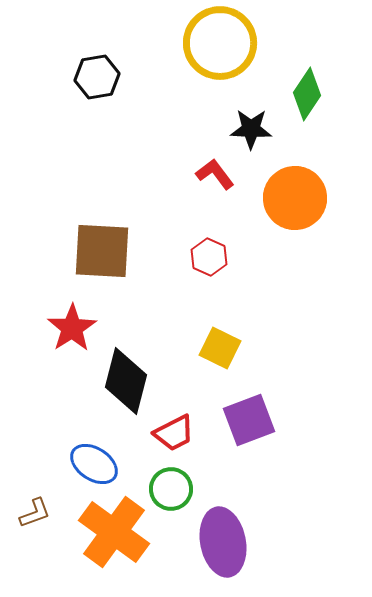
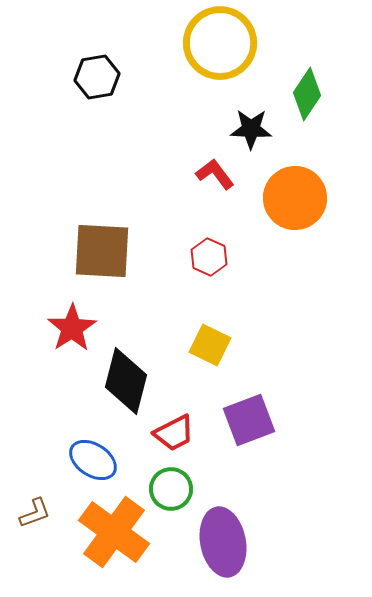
yellow square: moved 10 px left, 3 px up
blue ellipse: moved 1 px left, 4 px up
